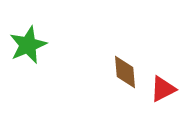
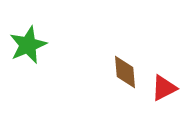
red triangle: moved 1 px right, 1 px up
